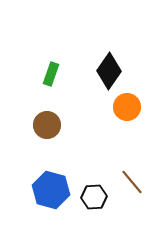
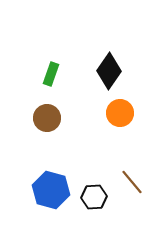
orange circle: moved 7 px left, 6 px down
brown circle: moved 7 px up
